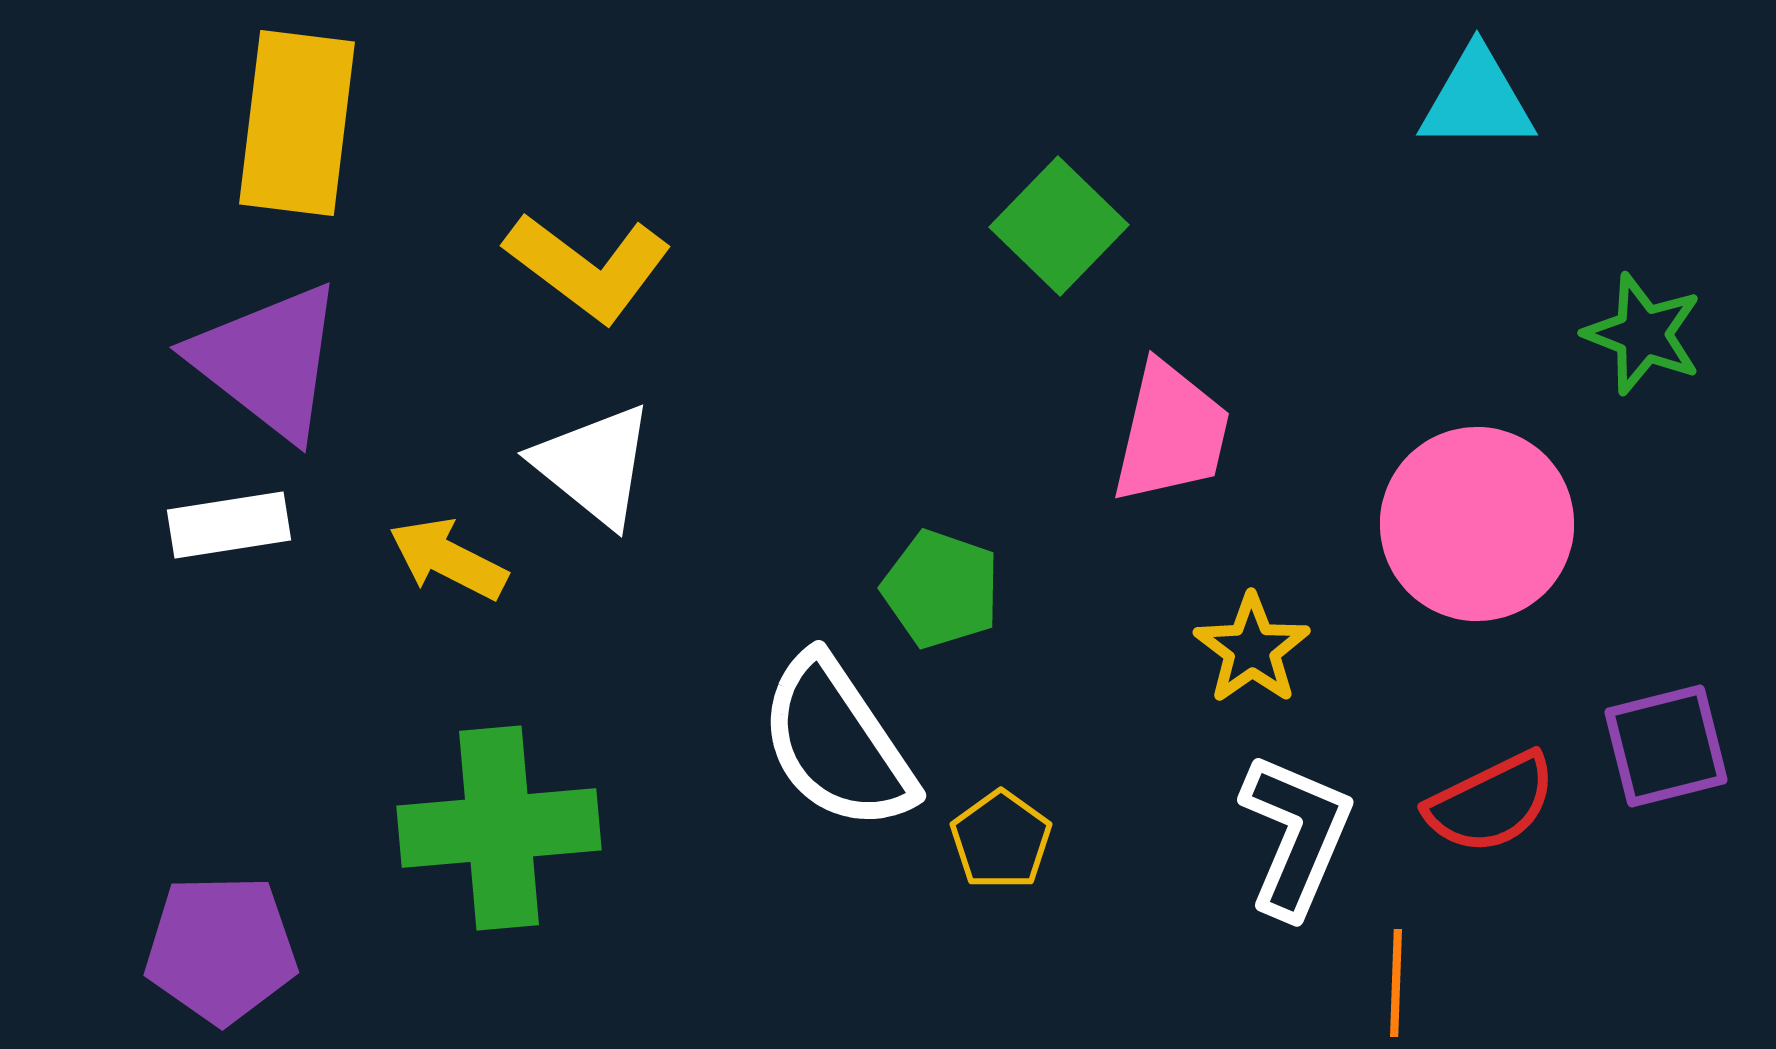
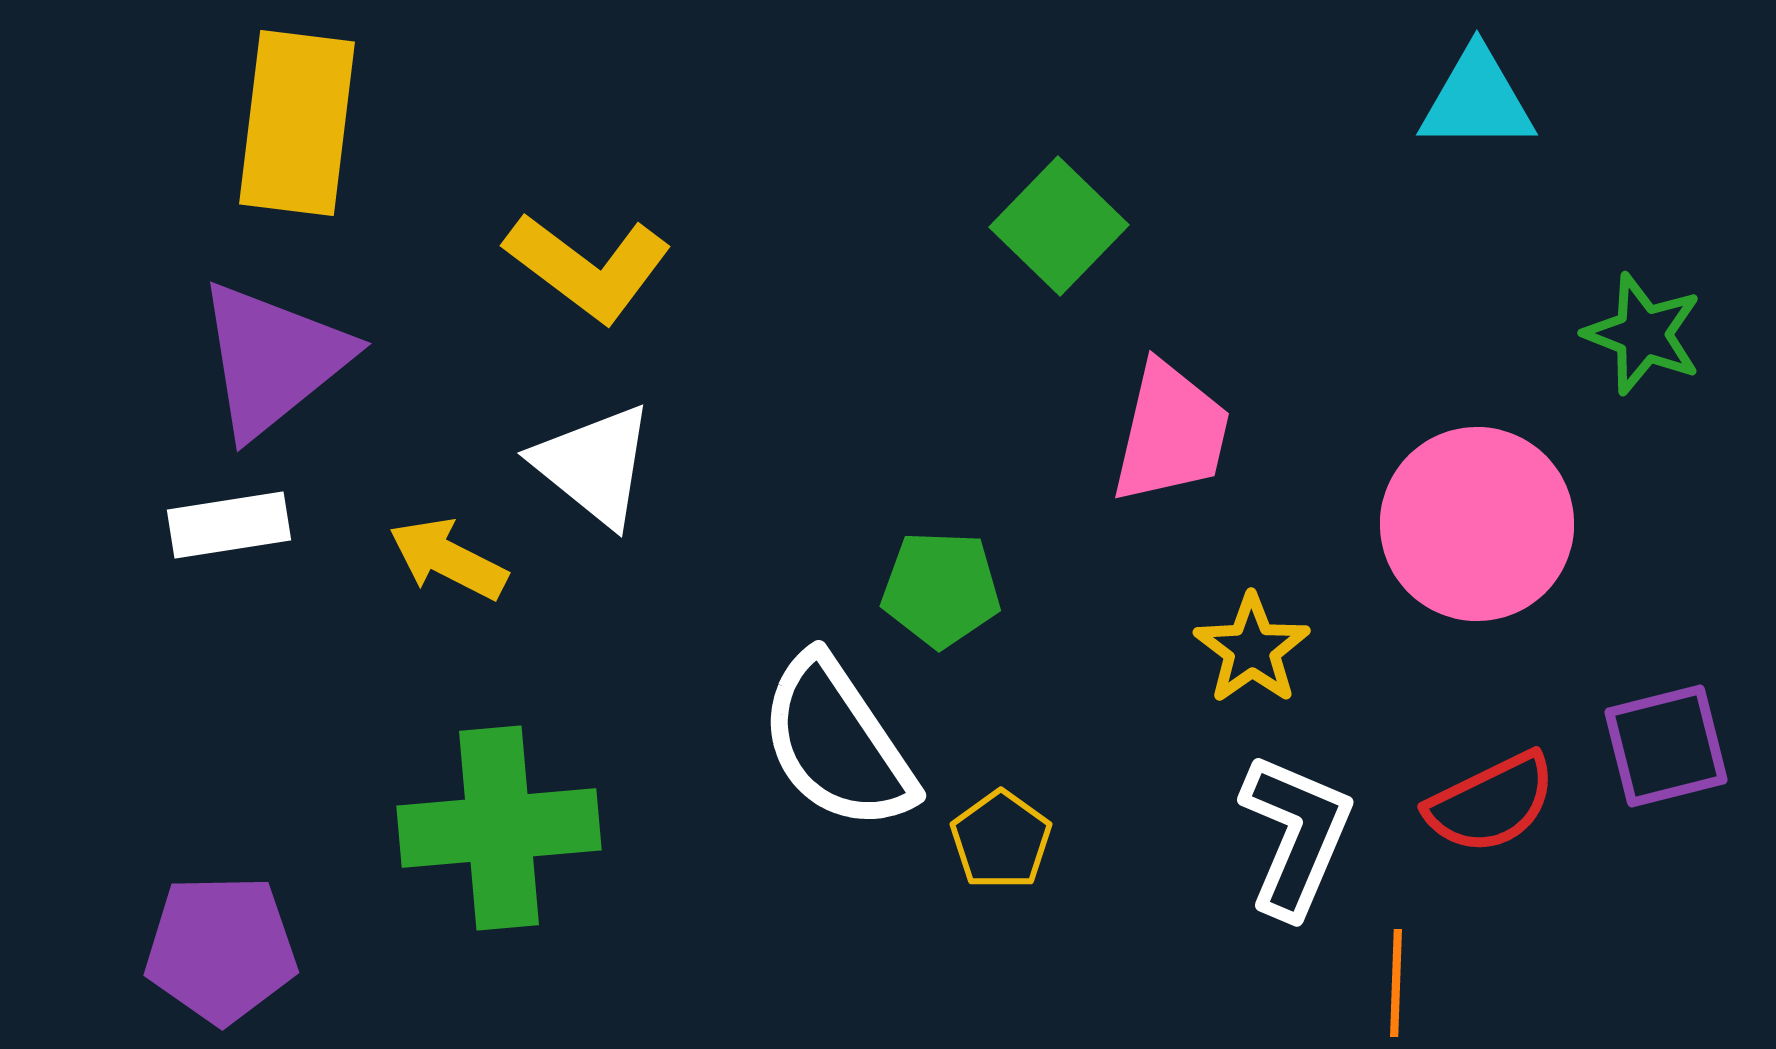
purple triangle: moved 5 px right, 2 px up; rotated 43 degrees clockwise
green pentagon: rotated 17 degrees counterclockwise
